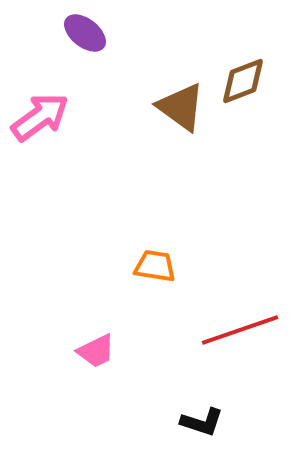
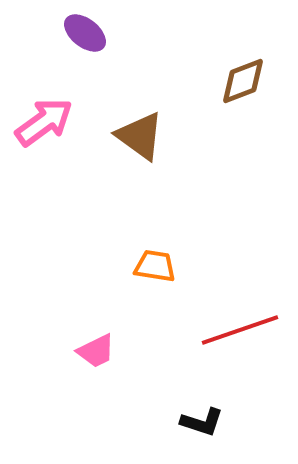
brown triangle: moved 41 px left, 29 px down
pink arrow: moved 4 px right, 5 px down
